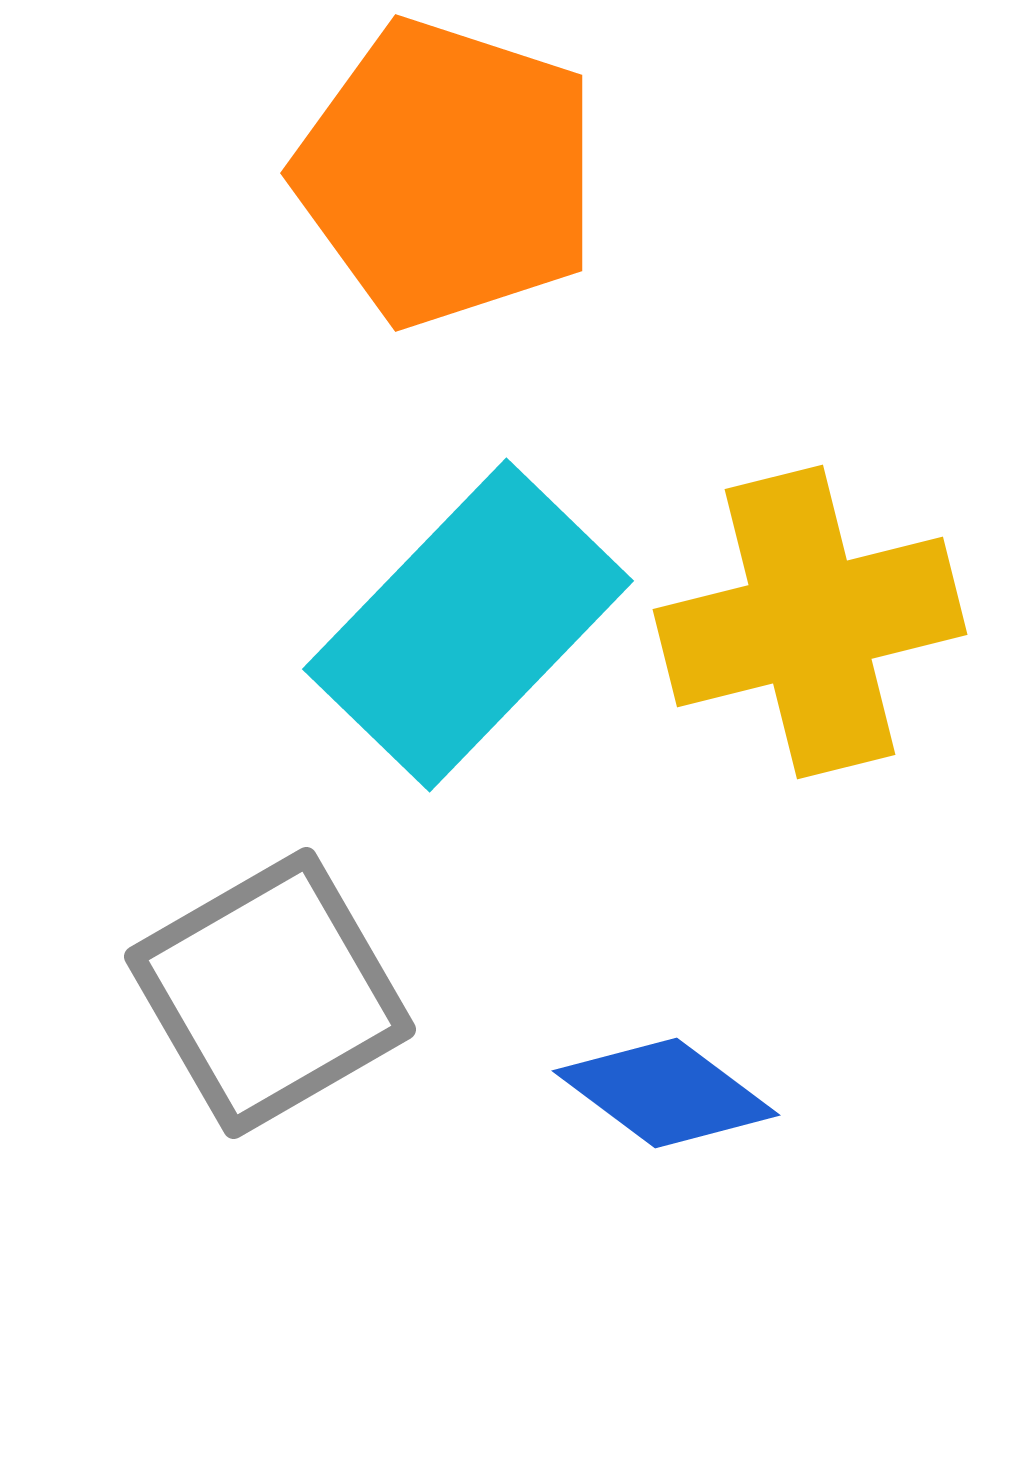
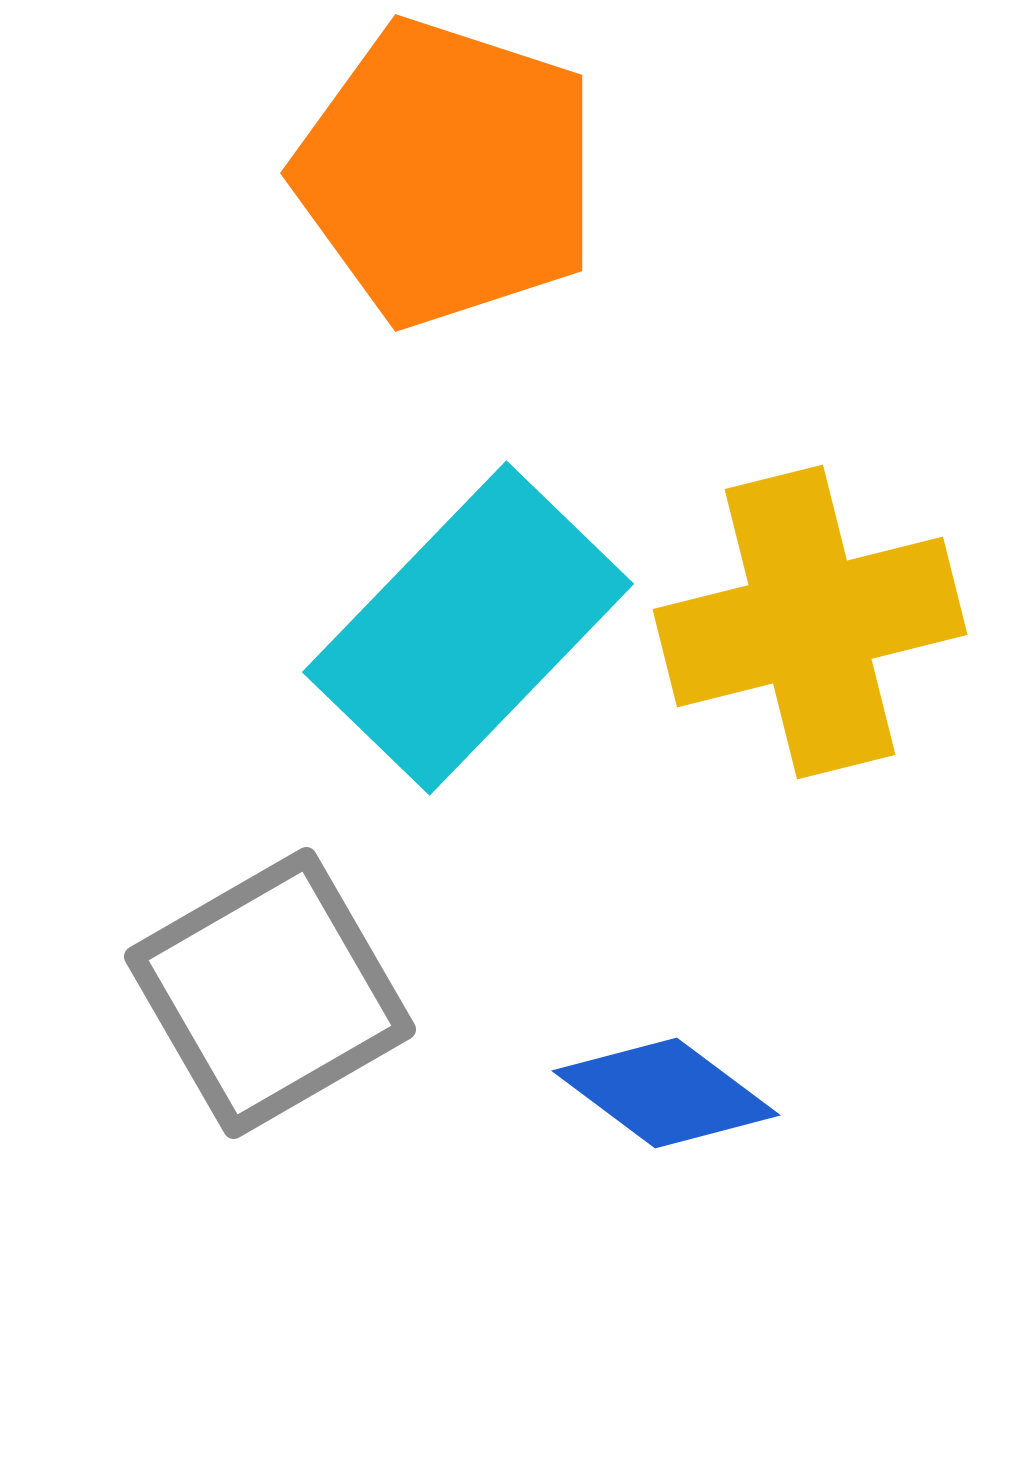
cyan rectangle: moved 3 px down
